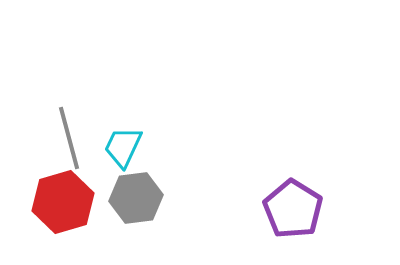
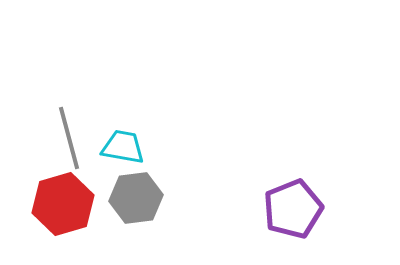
cyan trapezoid: rotated 75 degrees clockwise
red hexagon: moved 2 px down
purple pentagon: rotated 18 degrees clockwise
